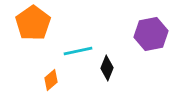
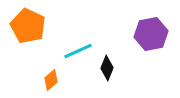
orange pentagon: moved 5 px left, 3 px down; rotated 12 degrees counterclockwise
cyan line: rotated 12 degrees counterclockwise
